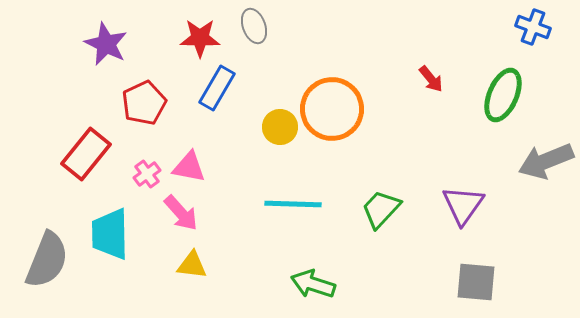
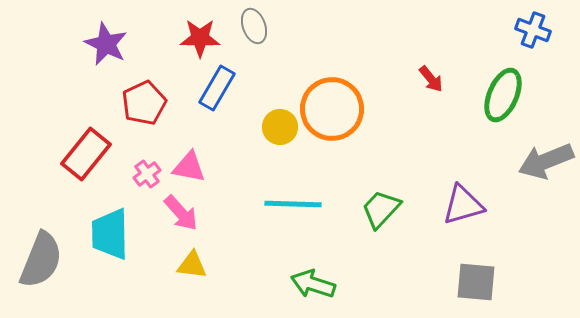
blue cross: moved 3 px down
purple triangle: rotated 39 degrees clockwise
gray semicircle: moved 6 px left
